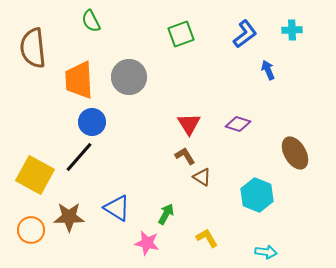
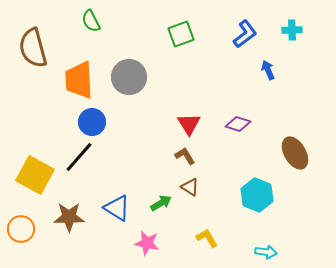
brown semicircle: rotated 9 degrees counterclockwise
brown triangle: moved 12 px left, 10 px down
green arrow: moved 5 px left, 11 px up; rotated 30 degrees clockwise
orange circle: moved 10 px left, 1 px up
